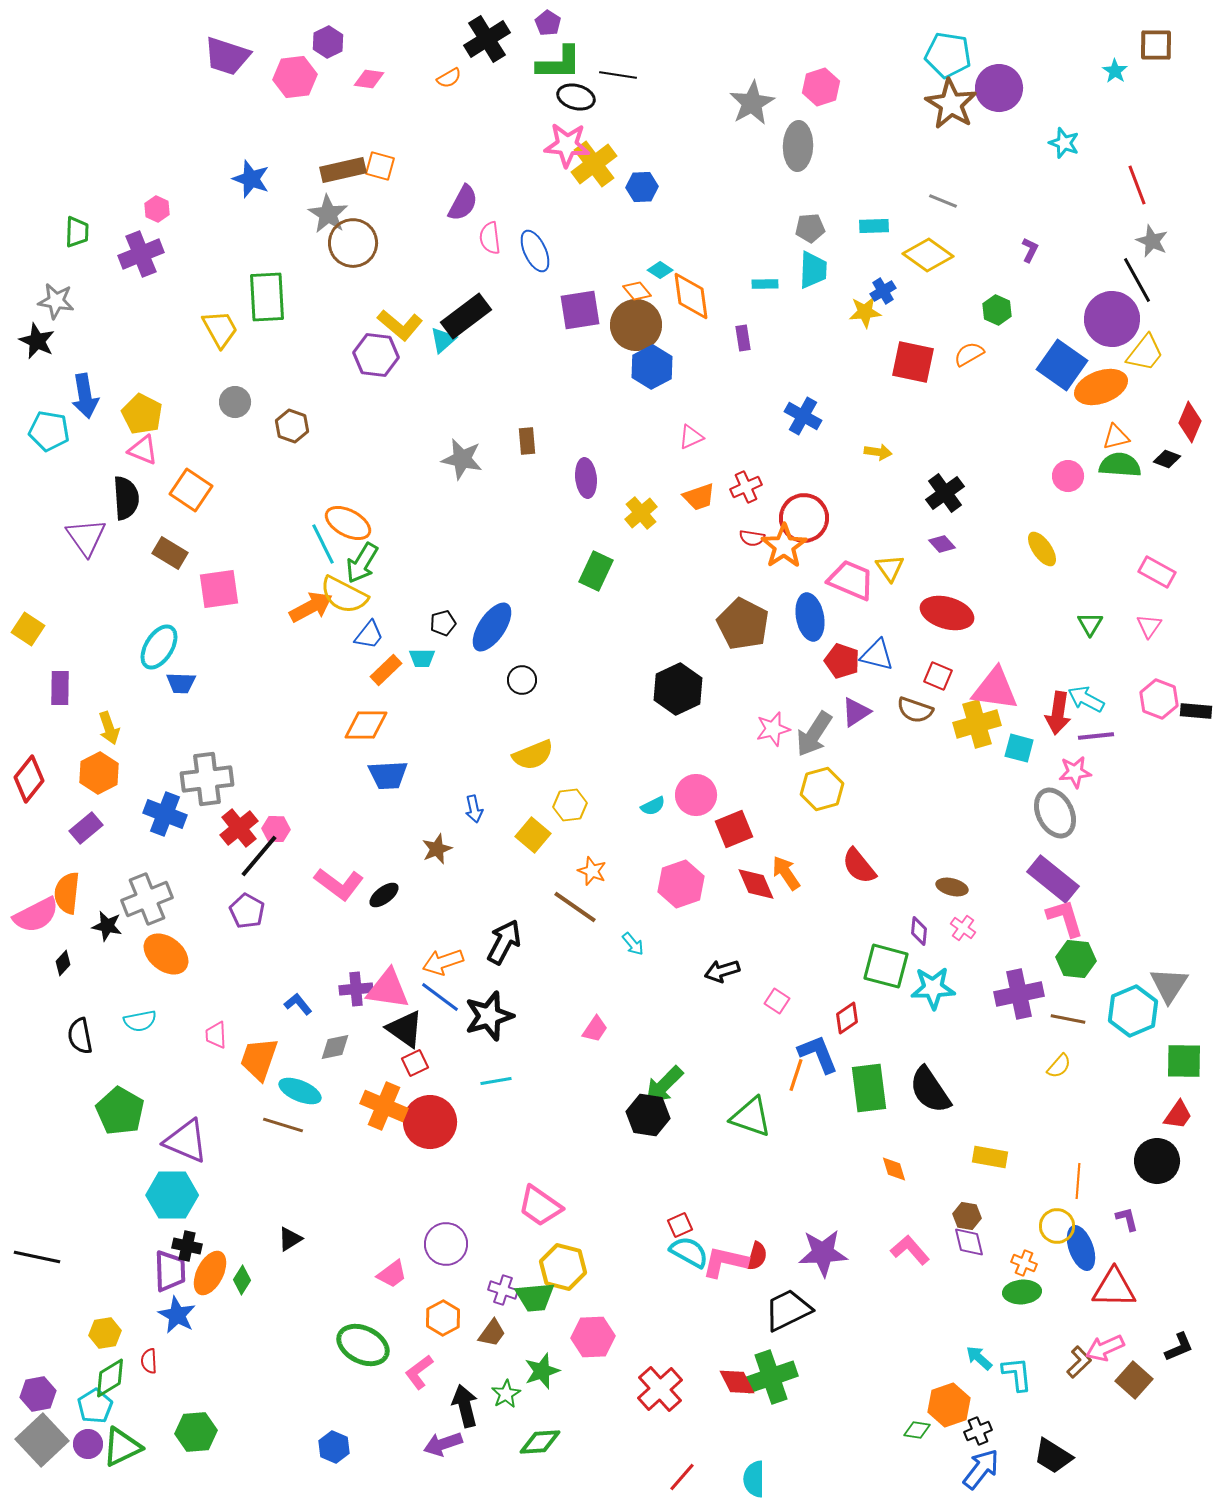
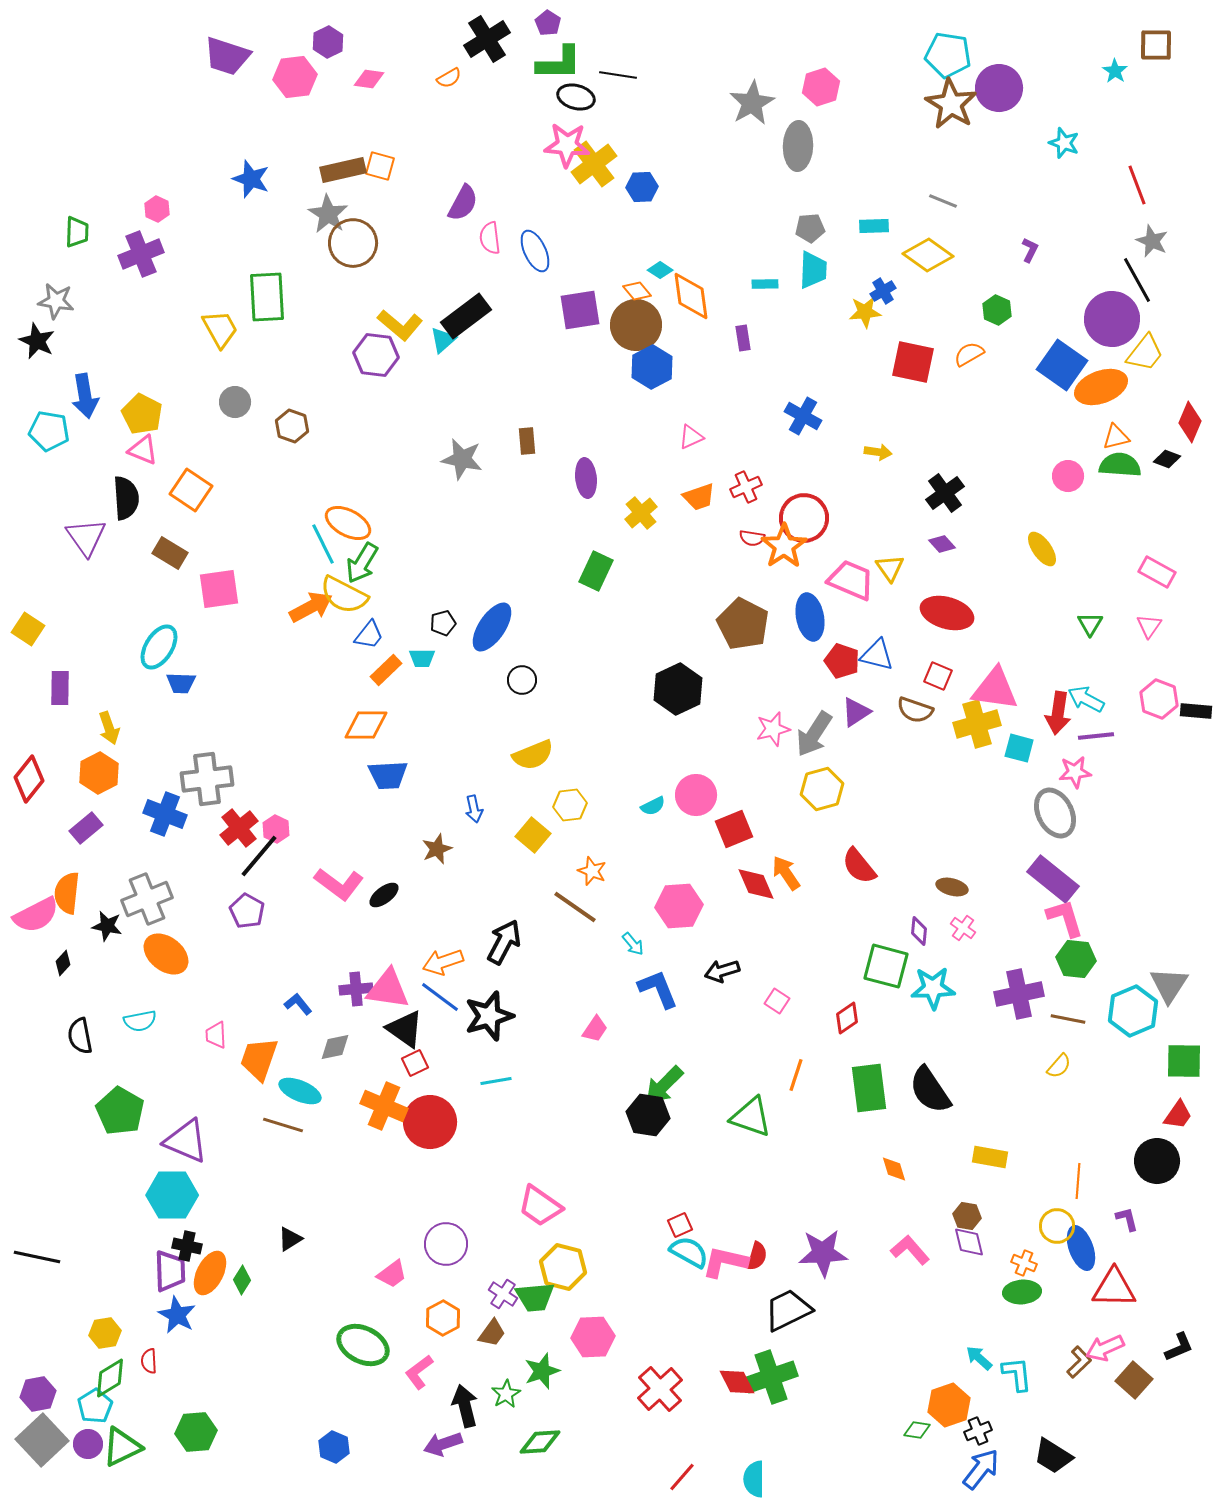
pink hexagon at (276, 829): rotated 24 degrees clockwise
pink hexagon at (681, 884): moved 2 px left, 22 px down; rotated 15 degrees clockwise
blue L-shape at (818, 1054): moved 160 px left, 65 px up
purple cross at (503, 1290): moved 4 px down; rotated 16 degrees clockwise
